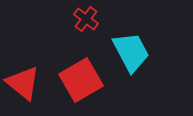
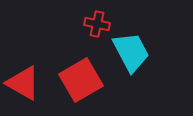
red cross: moved 11 px right, 5 px down; rotated 25 degrees counterclockwise
red triangle: rotated 9 degrees counterclockwise
